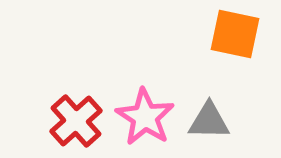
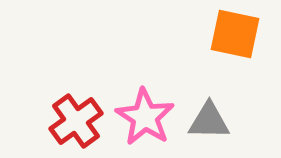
red cross: rotated 6 degrees clockwise
